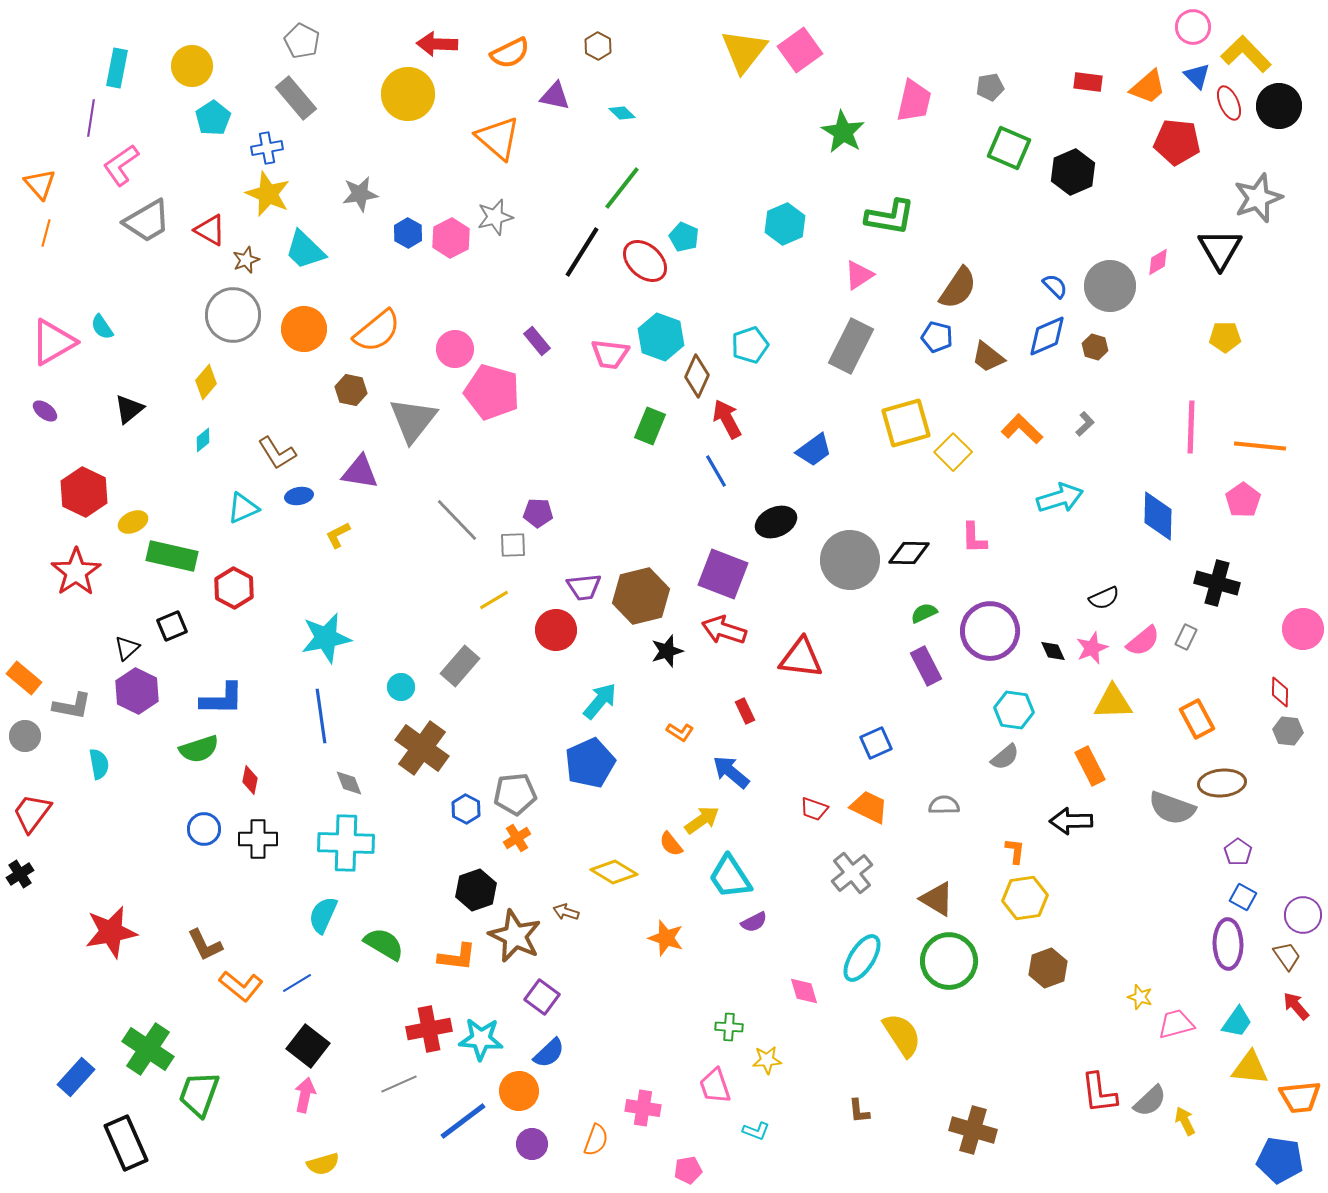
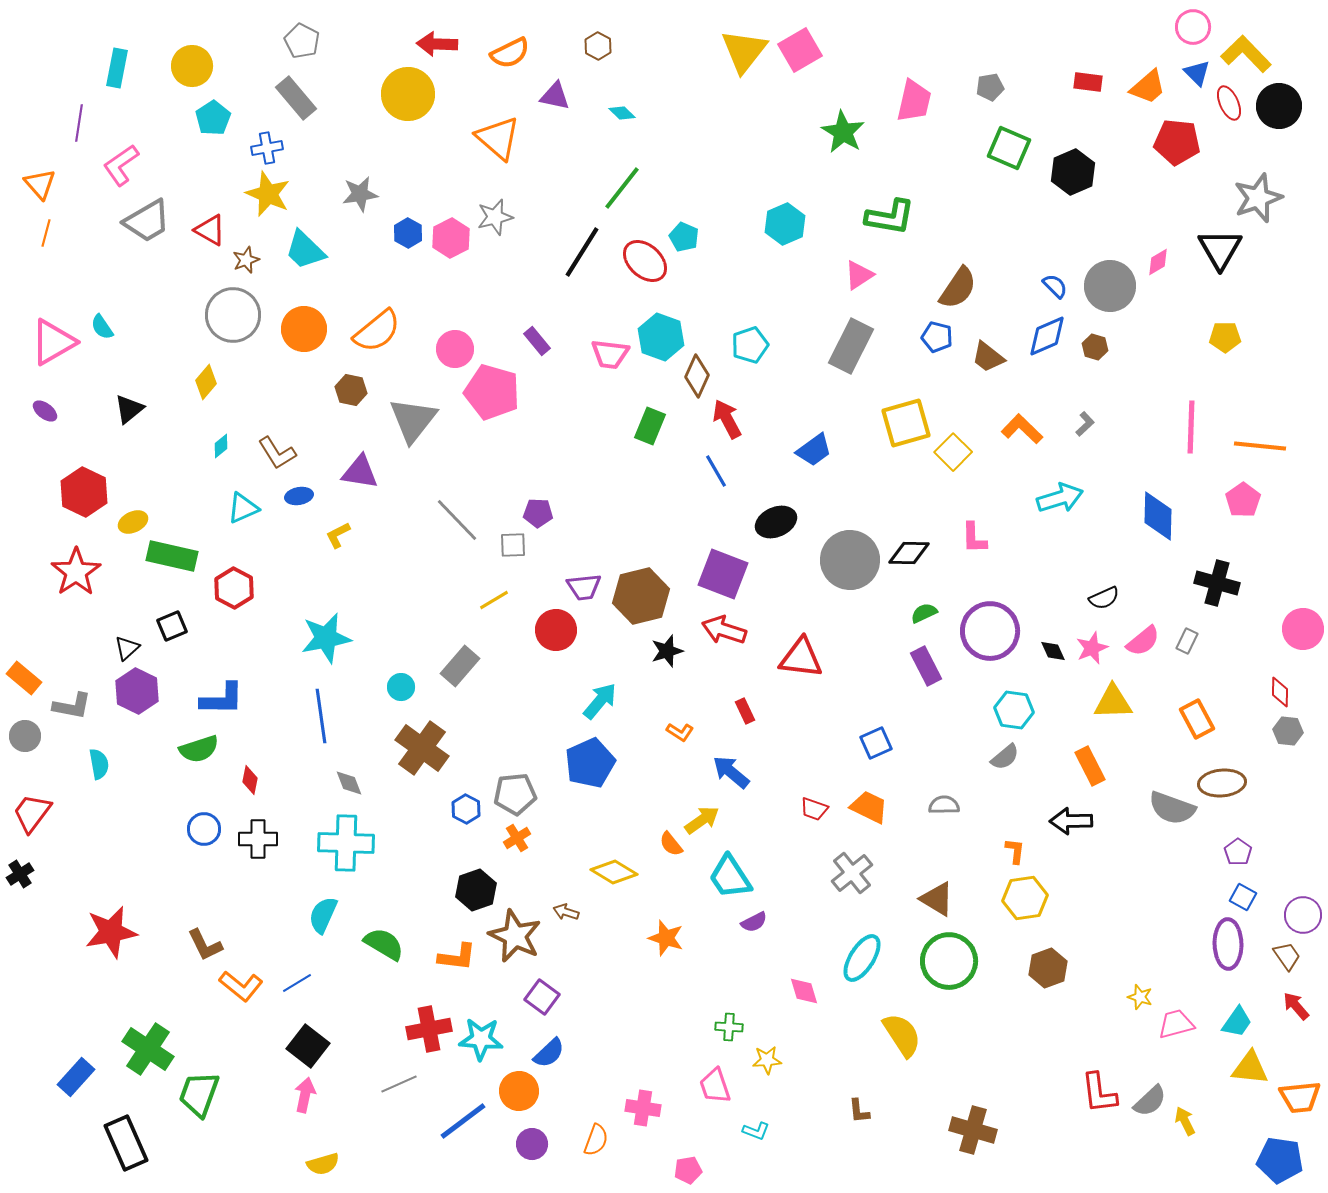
pink square at (800, 50): rotated 6 degrees clockwise
blue triangle at (1197, 76): moved 3 px up
purple line at (91, 118): moved 12 px left, 5 px down
cyan diamond at (203, 440): moved 18 px right, 6 px down
gray rectangle at (1186, 637): moved 1 px right, 4 px down
